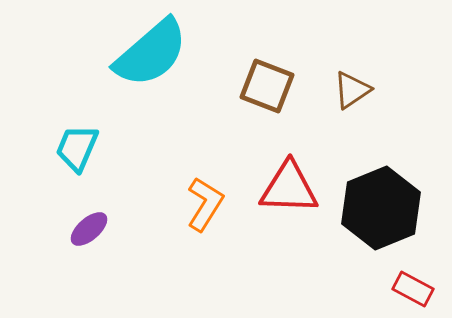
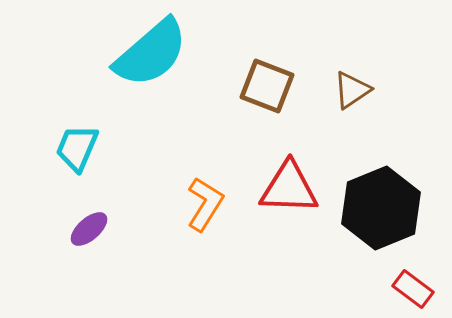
red rectangle: rotated 9 degrees clockwise
